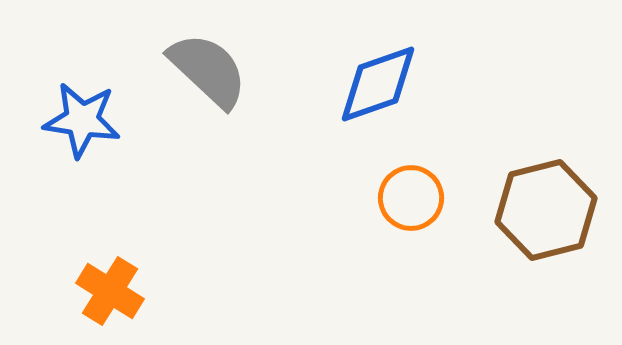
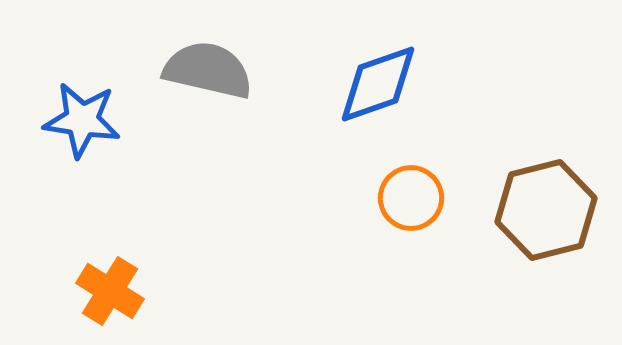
gray semicircle: rotated 30 degrees counterclockwise
